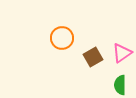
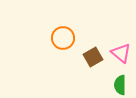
orange circle: moved 1 px right
pink triangle: moved 1 px left; rotated 45 degrees counterclockwise
